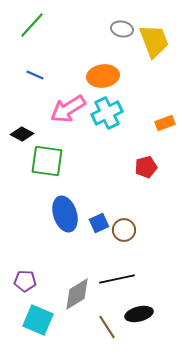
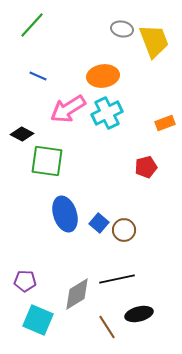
blue line: moved 3 px right, 1 px down
blue square: rotated 24 degrees counterclockwise
